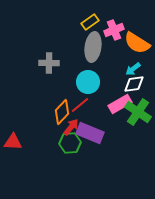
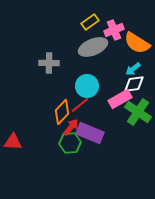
gray ellipse: rotated 60 degrees clockwise
cyan circle: moved 1 px left, 4 px down
pink rectangle: moved 5 px up
